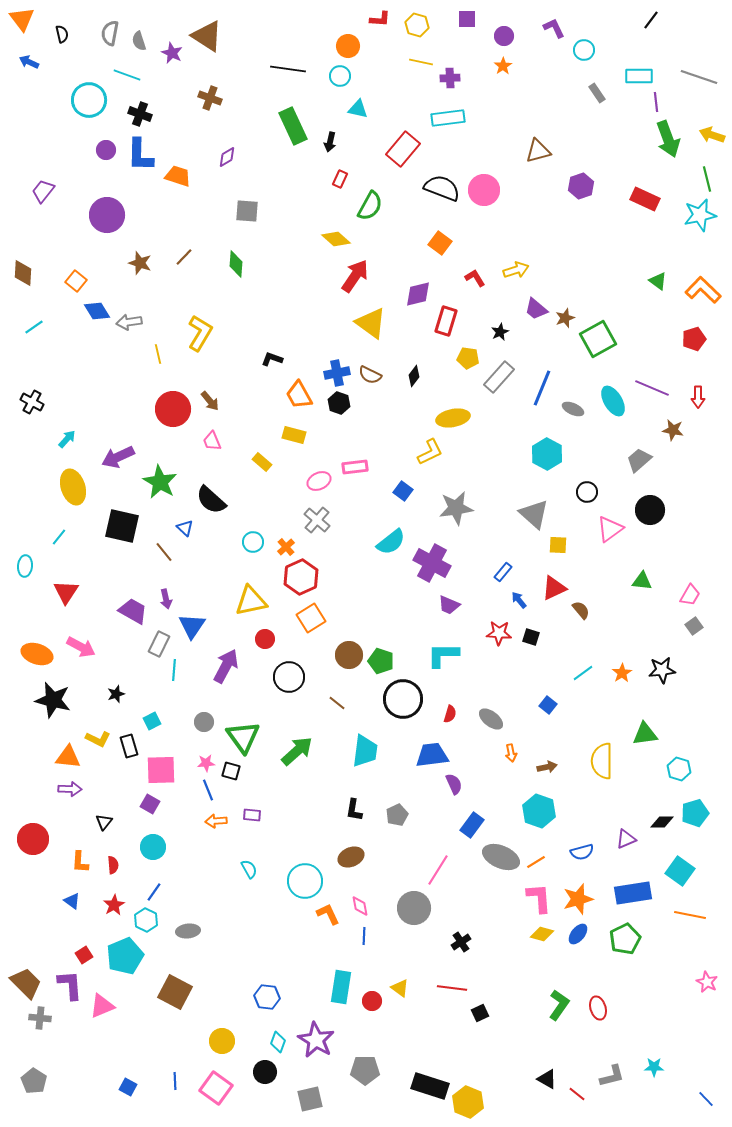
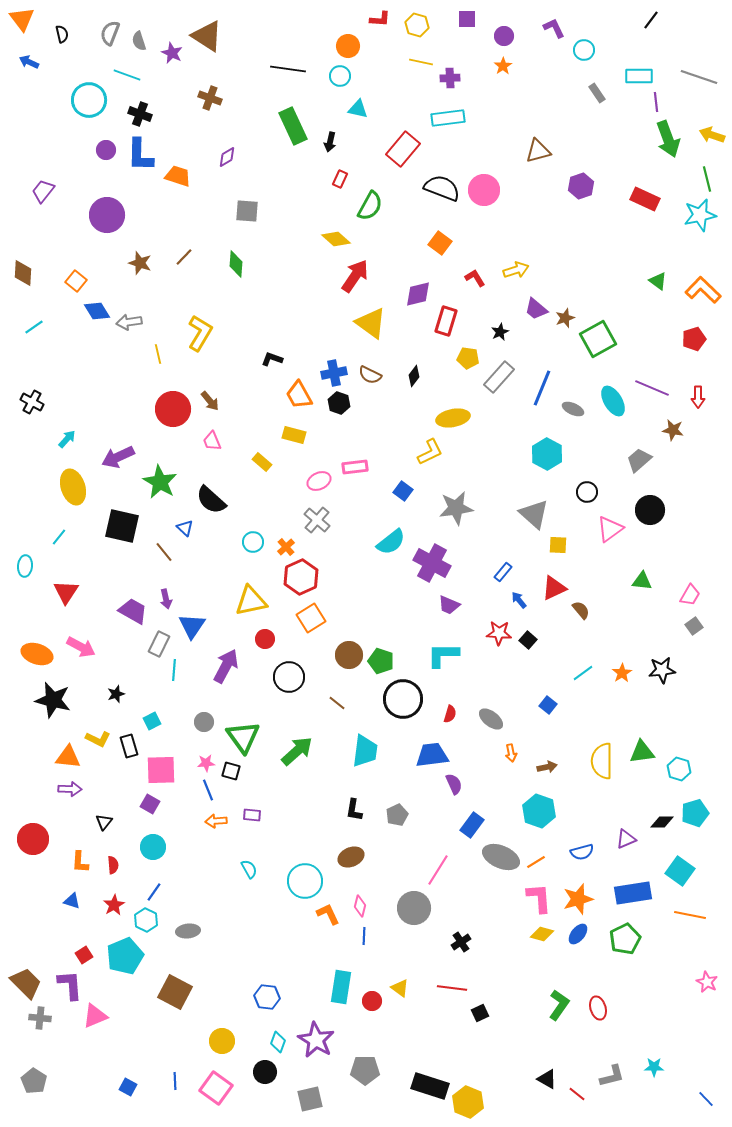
gray semicircle at (110, 33): rotated 10 degrees clockwise
blue cross at (337, 373): moved 3 px left
black square at (531, 637): moved 3 px left, 3 px down; rotated 24 degrees clockwise
green triangle at (645, 734): moved 3 px left, 18 px down
blue triangle at (72, 901): rotated 18 degrees counterclockwise
pink diamond at (360, 906): rotated 25 degrees clockwise
pink triangle at (102, 1006): moved 7 px left, 10 px down
